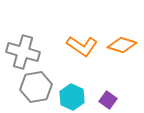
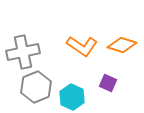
gray cross: rotated 28 degrees counterclockwise
gray hexagon: rotated 12 degrees counterclockwise
purple square: moved 17 px up; rotated 12 degrees counterclockwise
